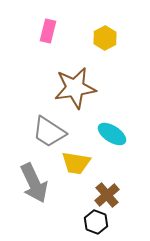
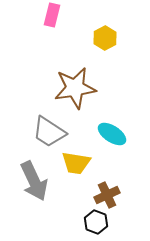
pink rectangle: moved 4 px right, 16 px up
gray arrow: moved 2 px up
brown cross: rotated 15 degrees clockwise
